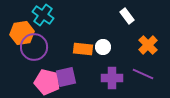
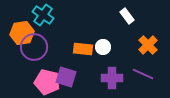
purple square: rotated 30 degrees clockwise
